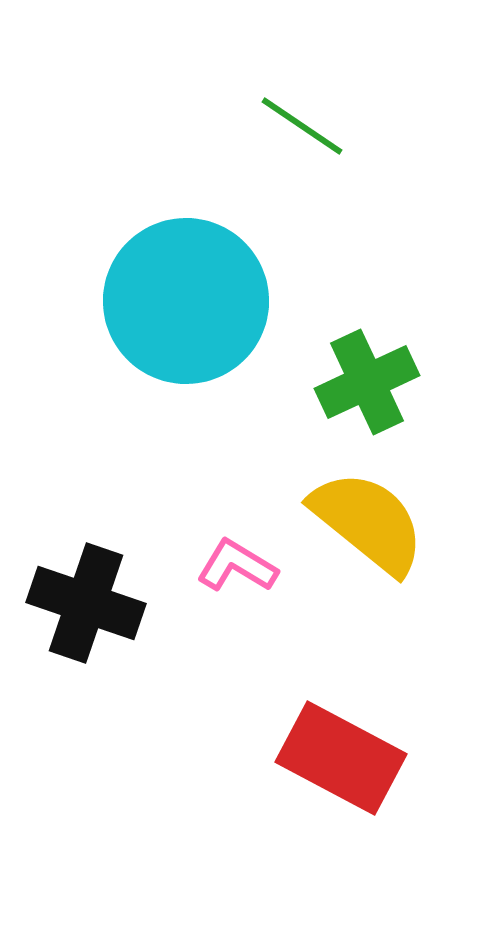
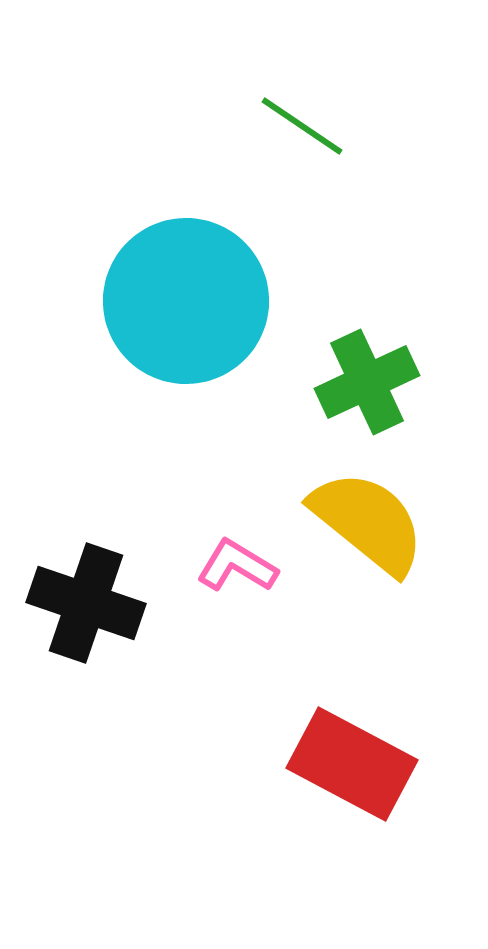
red rectangle: moved 11 px right, 6 px down
